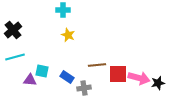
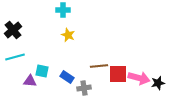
brown line: moved 2 px right, 1 px down
purple triangle: moved 1 px down
